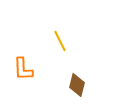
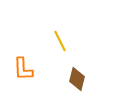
brown diamond: moved 6 px up
